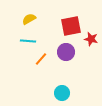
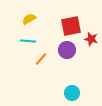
purple circle: moved 1 px right, 2 px up
cyan circle: moved 10 px right
